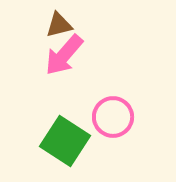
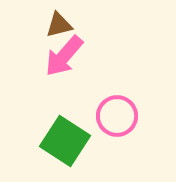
pink arrow: moved 1 px down
pink circle: moved 4 px right, 1 px up
